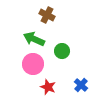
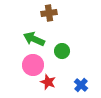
brown cross: moved 2 px right, 2 px up; rotated 35 degrees counterclockwise
pink circle: moved 1 px down
red star: moved 5 px up
